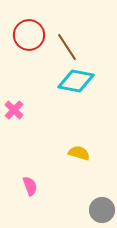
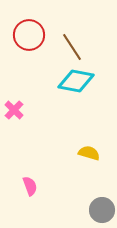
brown line: moved 5 px right
yellow semicircle: moved 10 px right
